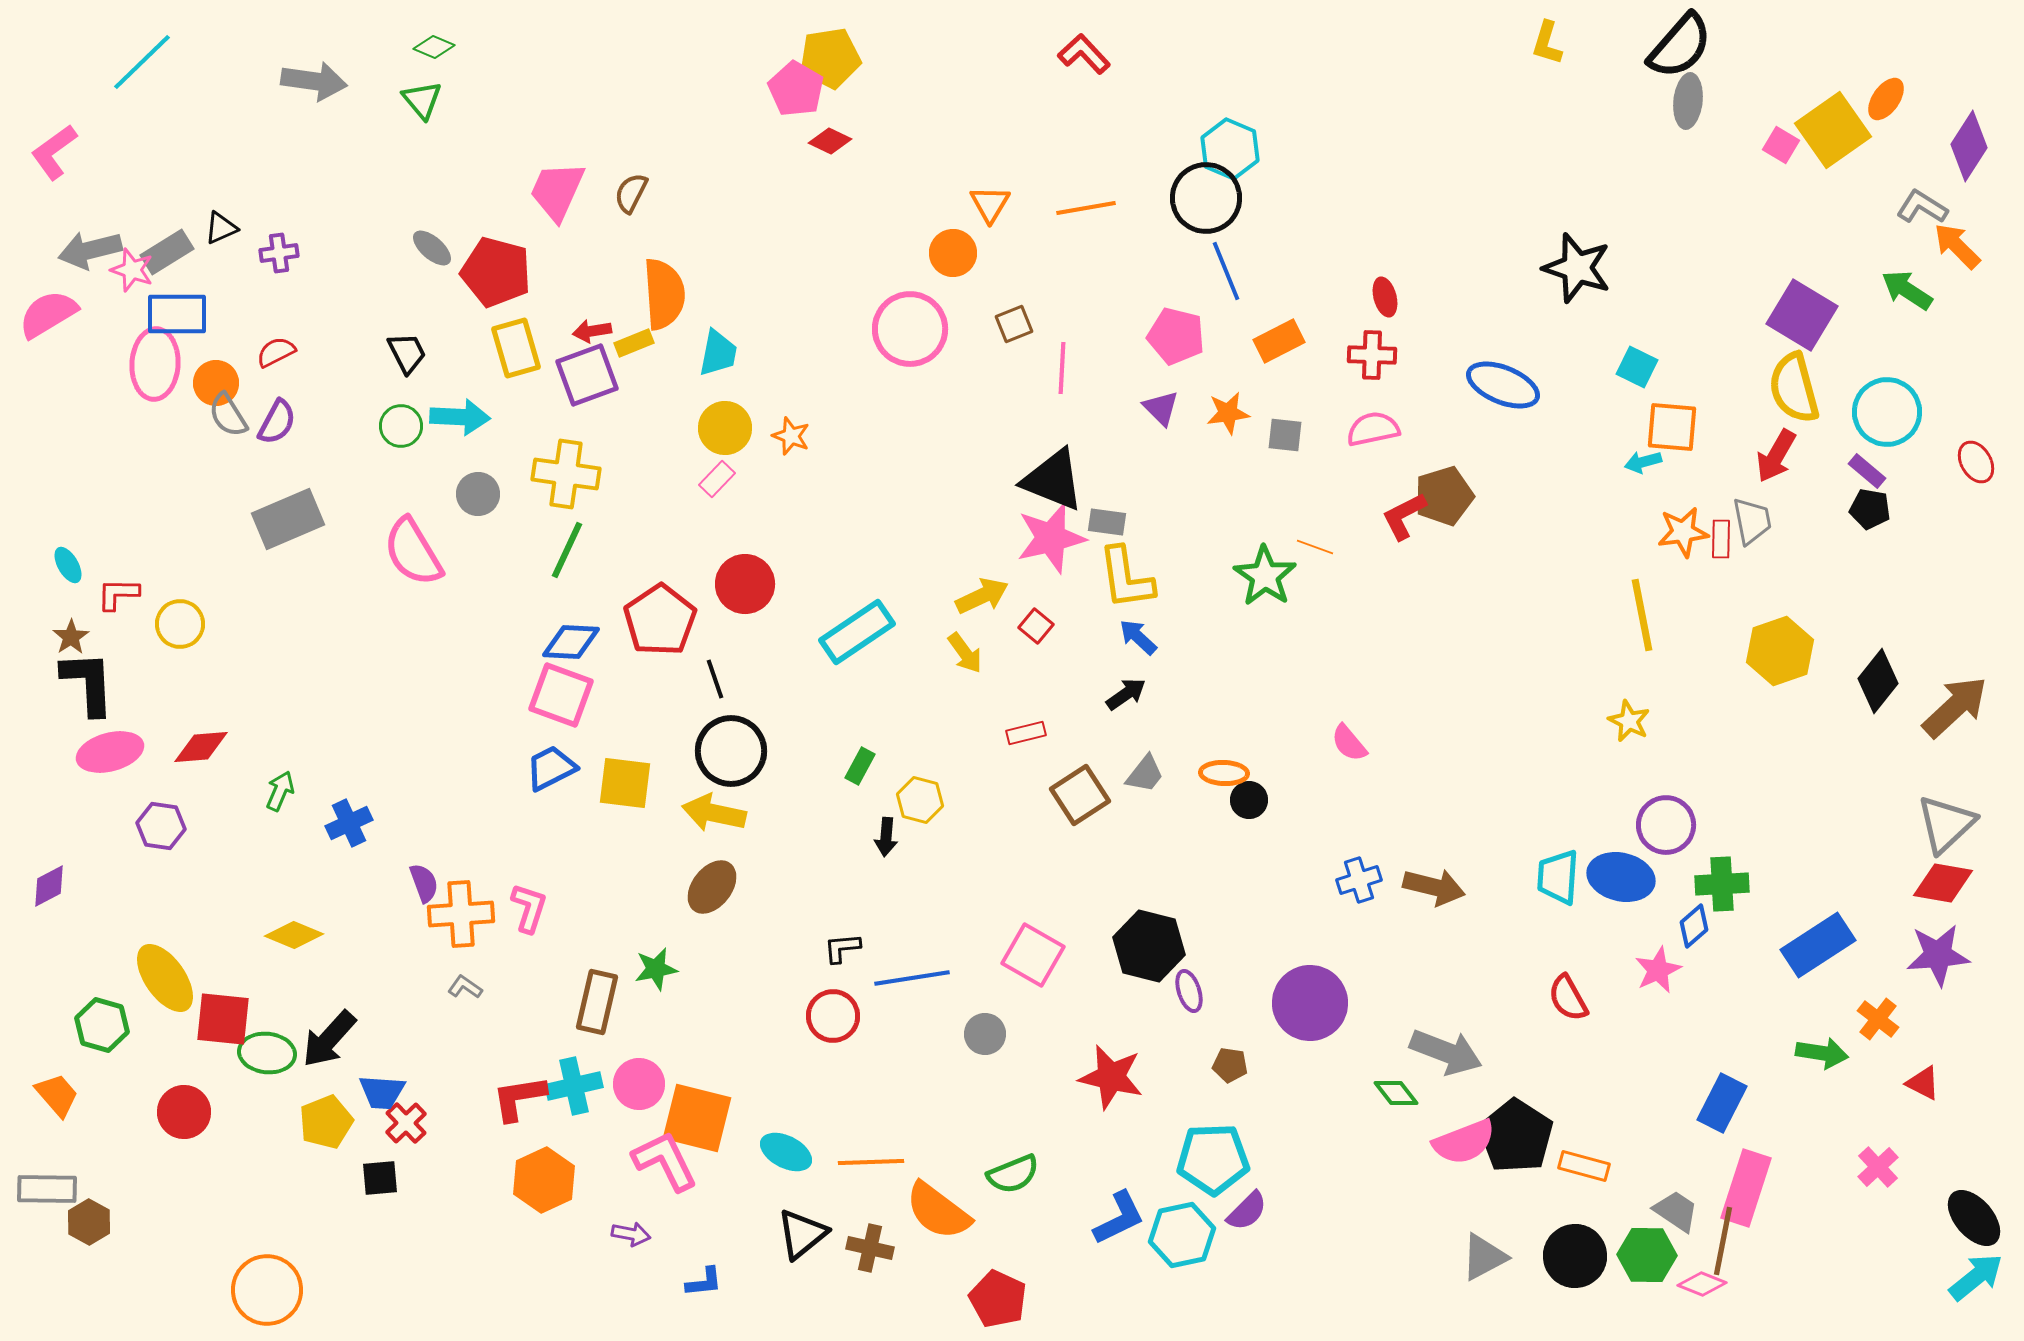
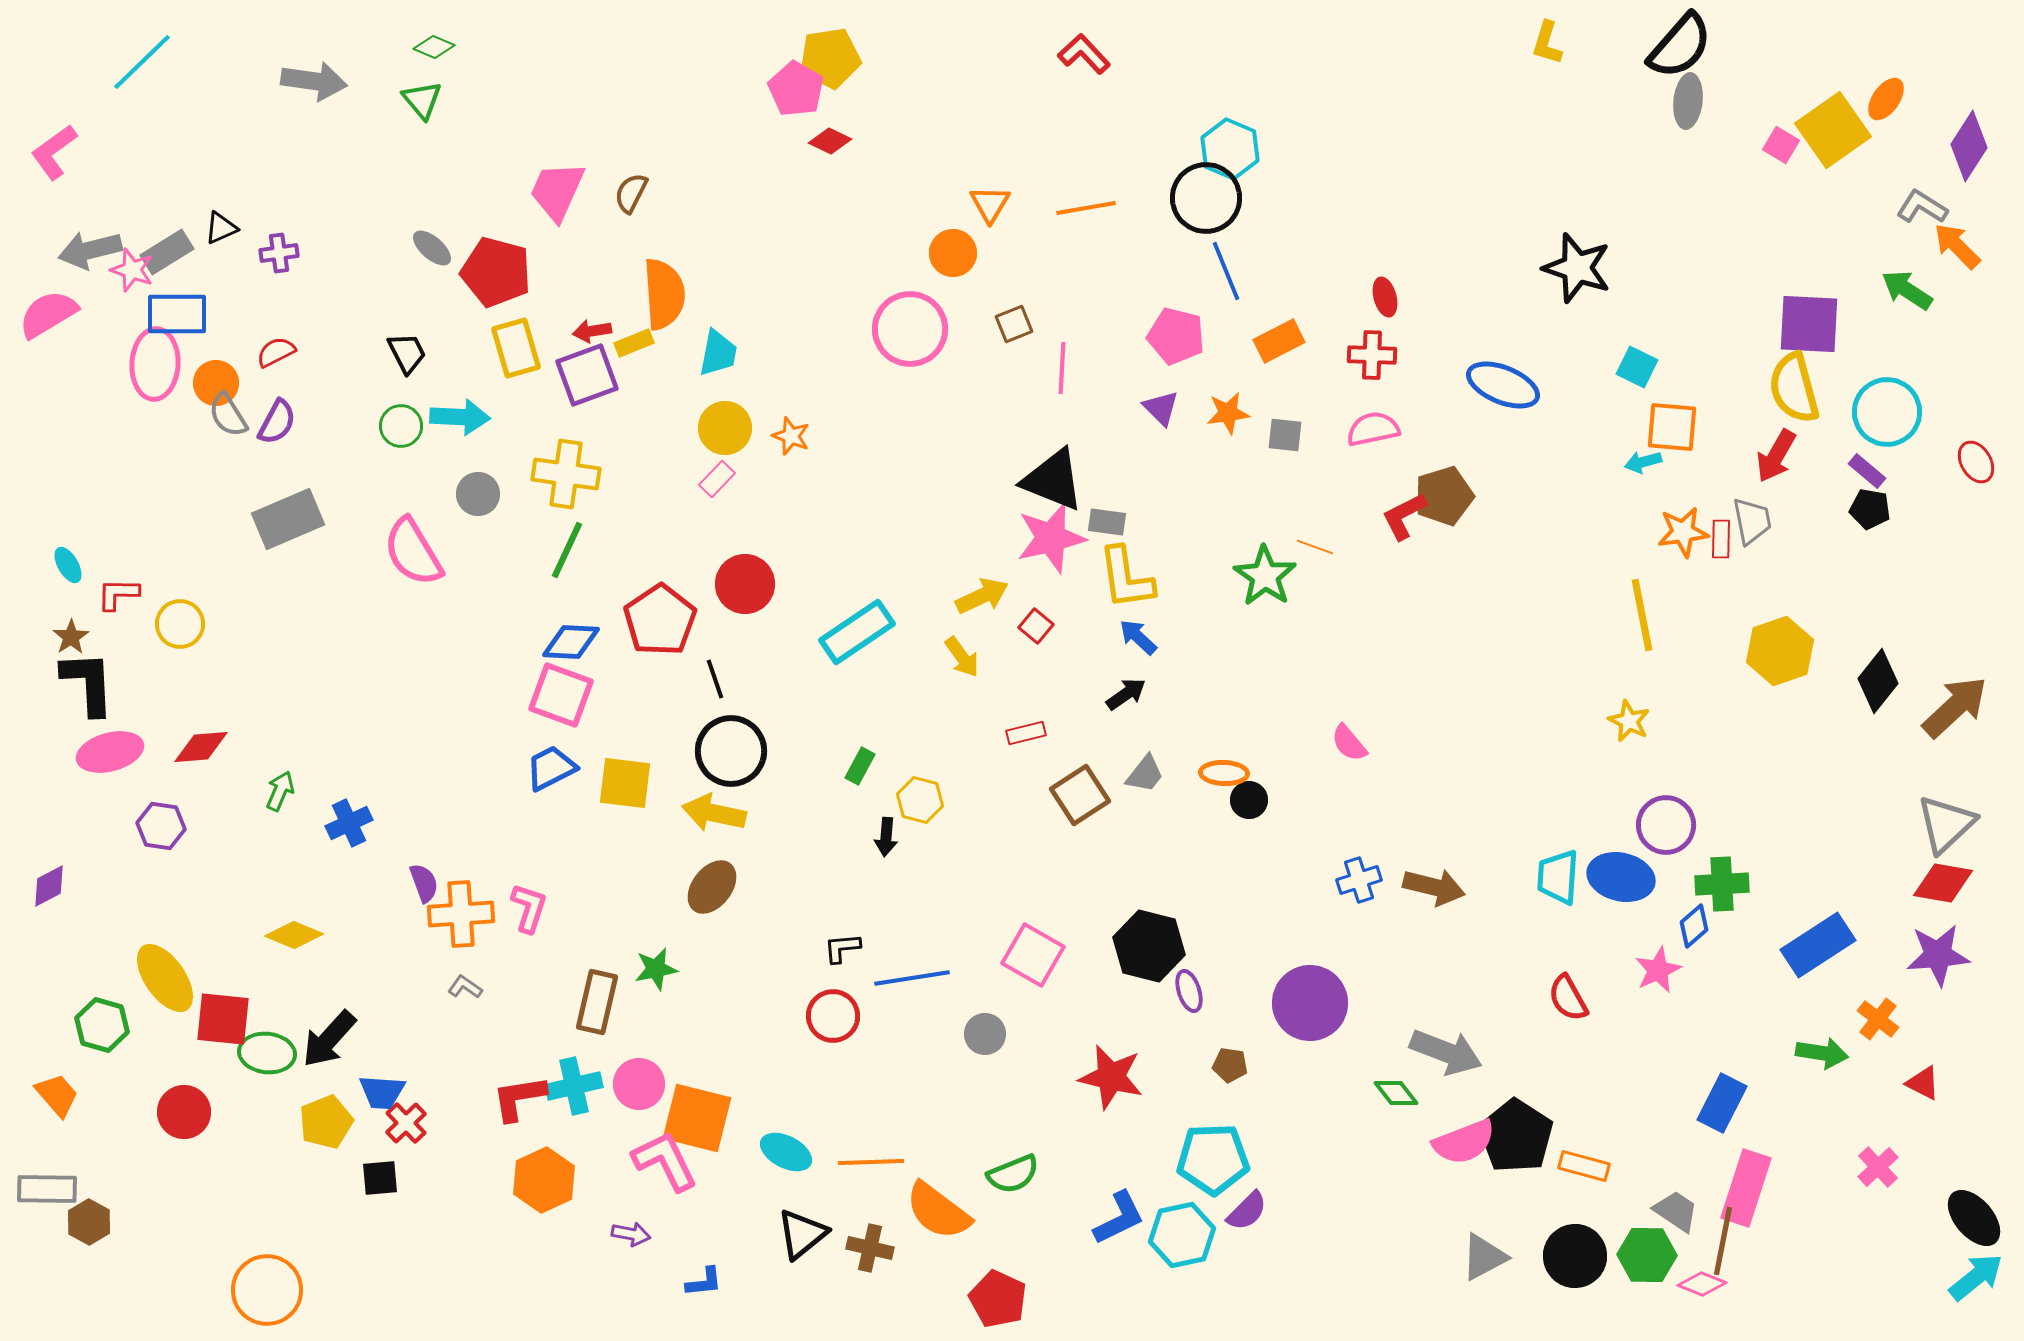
purple square at (1802, 315): moved 7 px right, 9 px down; rotated 28 degrees counterclockwise
yellow arrow at (965, 653): moved 3 px left, 4 px down
